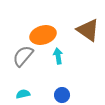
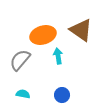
brown triangle: moved 7 px left
gray semicircle: moved 3 px left, 4 px down
cyan semicircle: rotated 24 degrees clockwise
